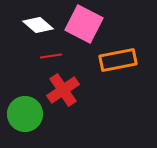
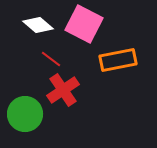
red line: moved 3 px down; rotated 45 degrees clockwise
